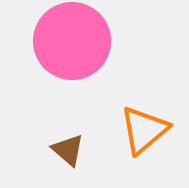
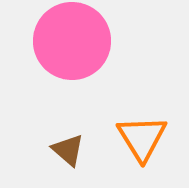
orange triangle: moved 2 px left, 8 px down; rotated 22 degrees counterclockwise
